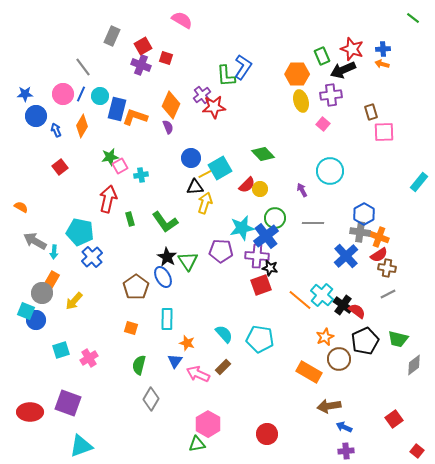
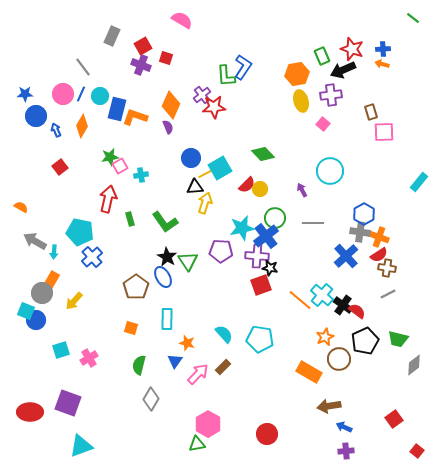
orange hexagon at (297, 74): rotated 10 degrees counterclockwise
pink arrow at (198, 374): rotated 110 degrees clockwise
